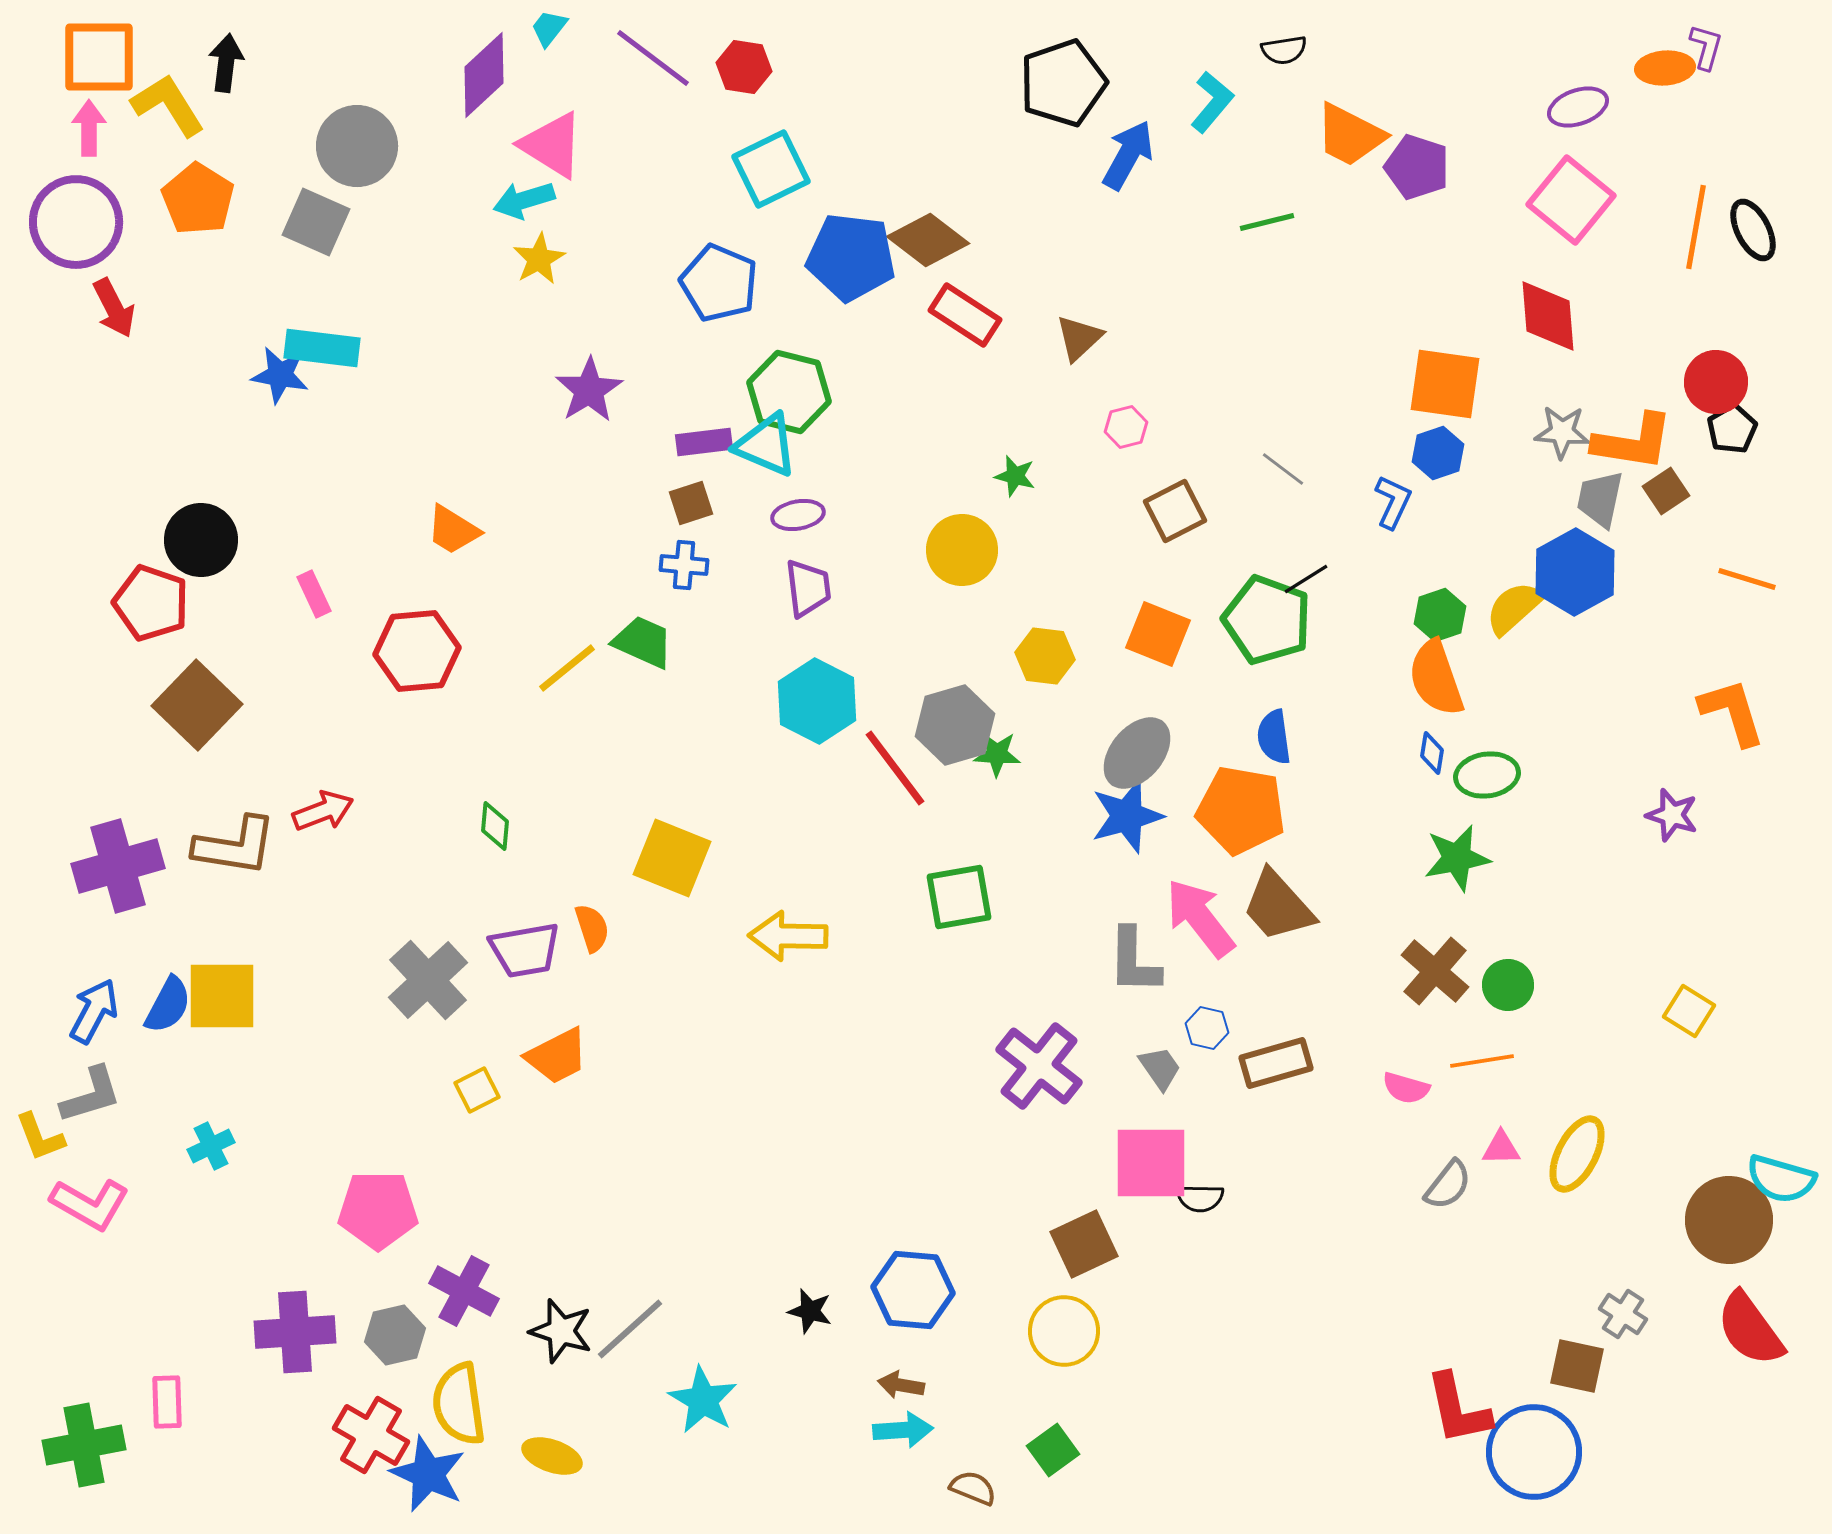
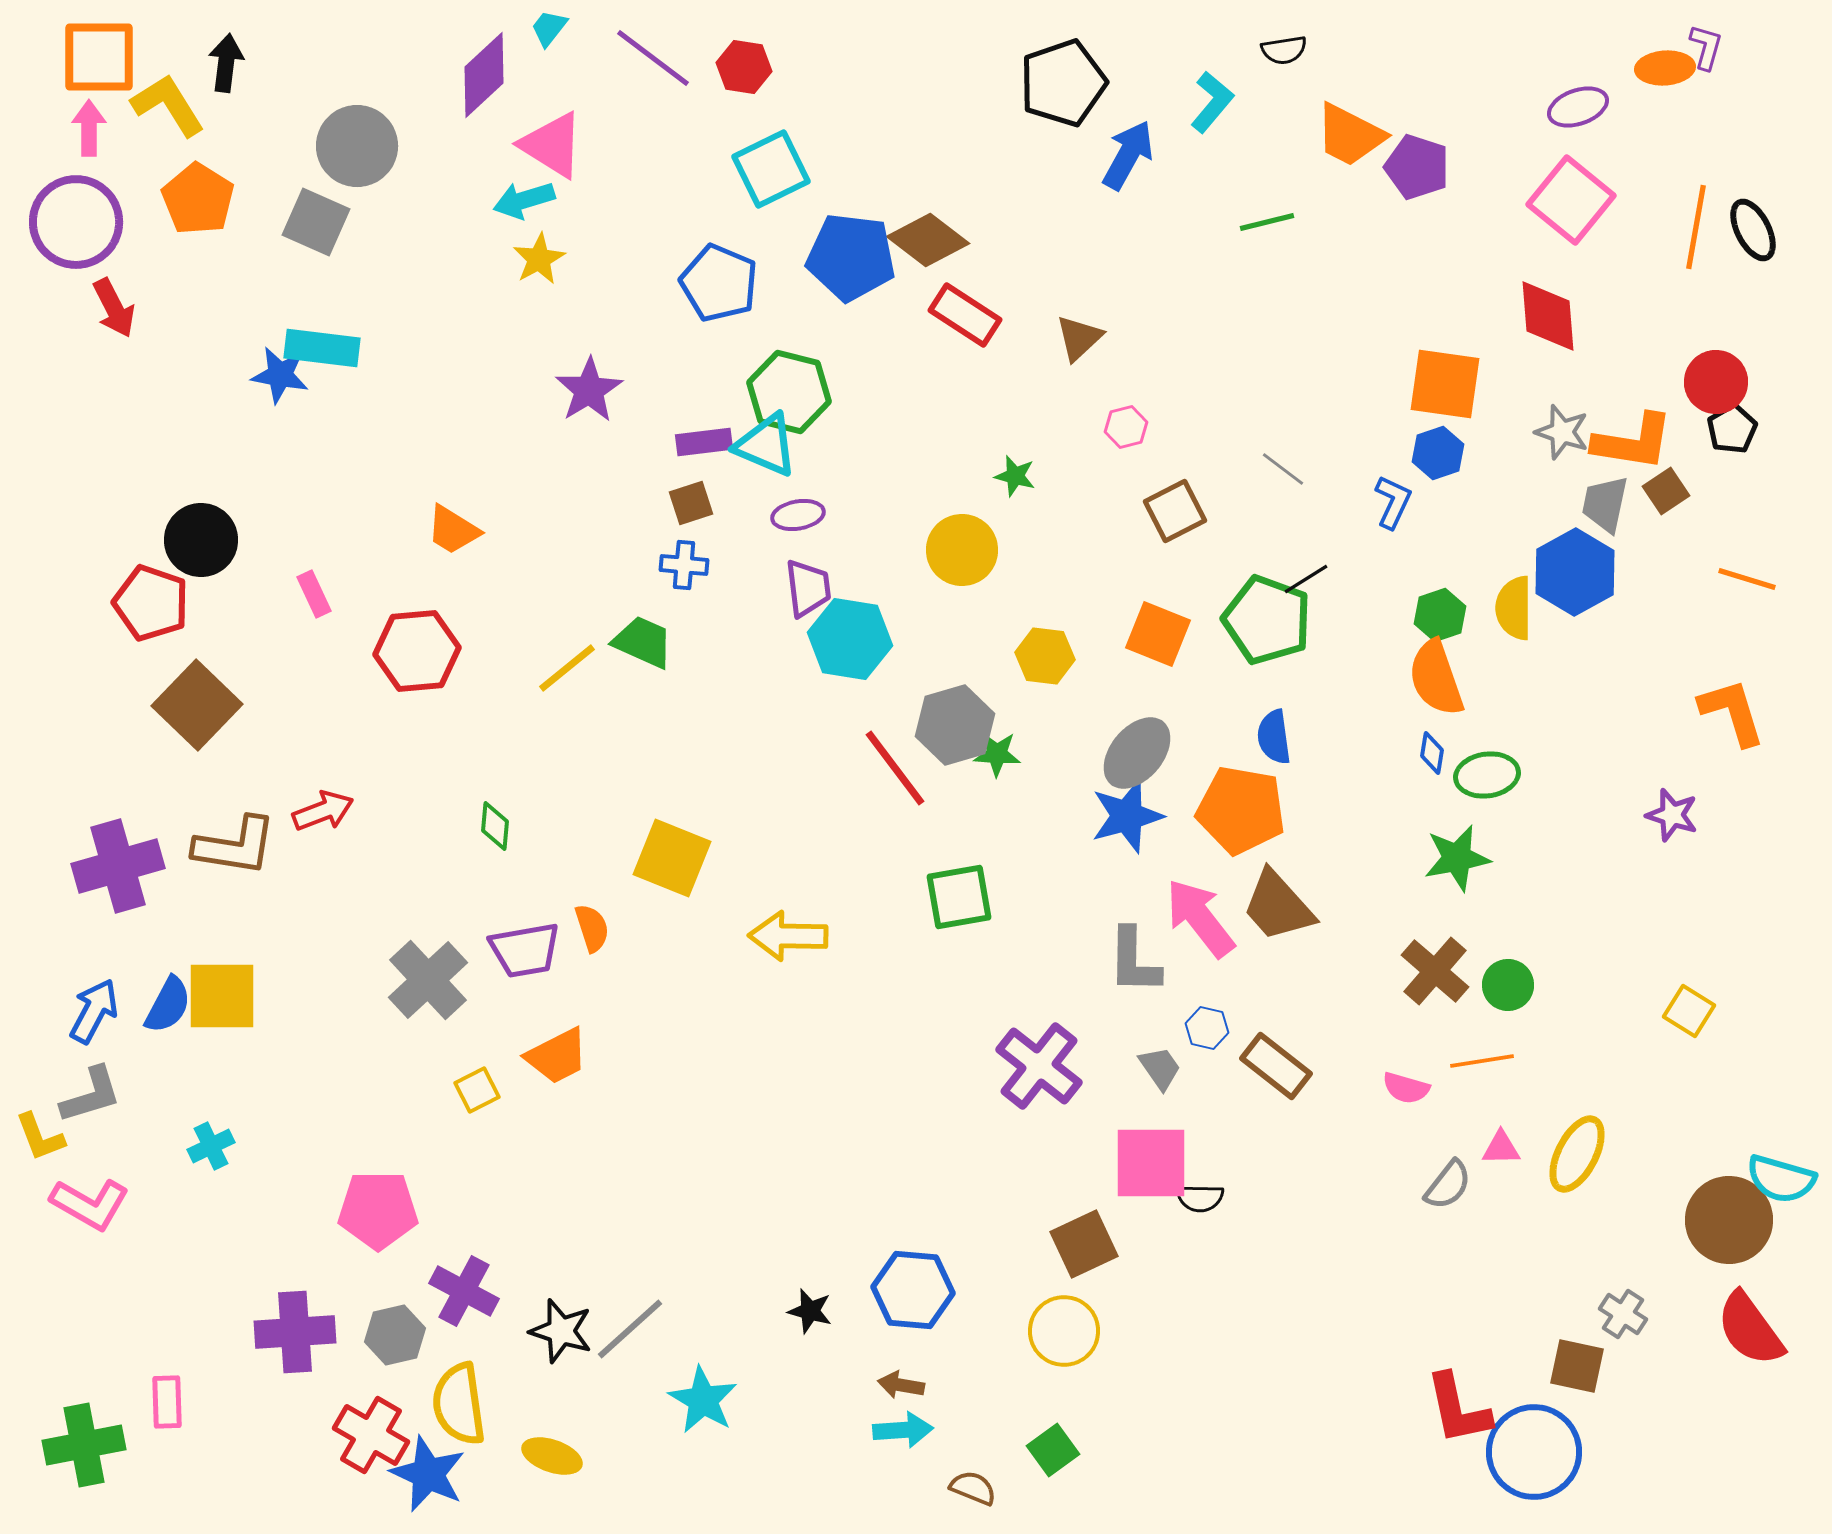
gray star at (1562, 432): rotated 14 degrees clockwise
gray trapezoid at (1600, 499): moved 5 px right, 5 px down
yellow semicircle at (1514, 608): rotated 48 degrees counterclockwise
cyan hexagon at (817, 701): moved 33 px right, 62 px up; rotated 18 degrees counterclockwise
brown rectangle at (1276, 1063): moved 3 px down; rotated 54 degrees clockwise
